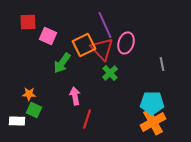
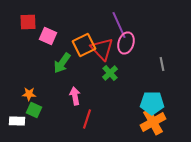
purple line: moved 14 px right
